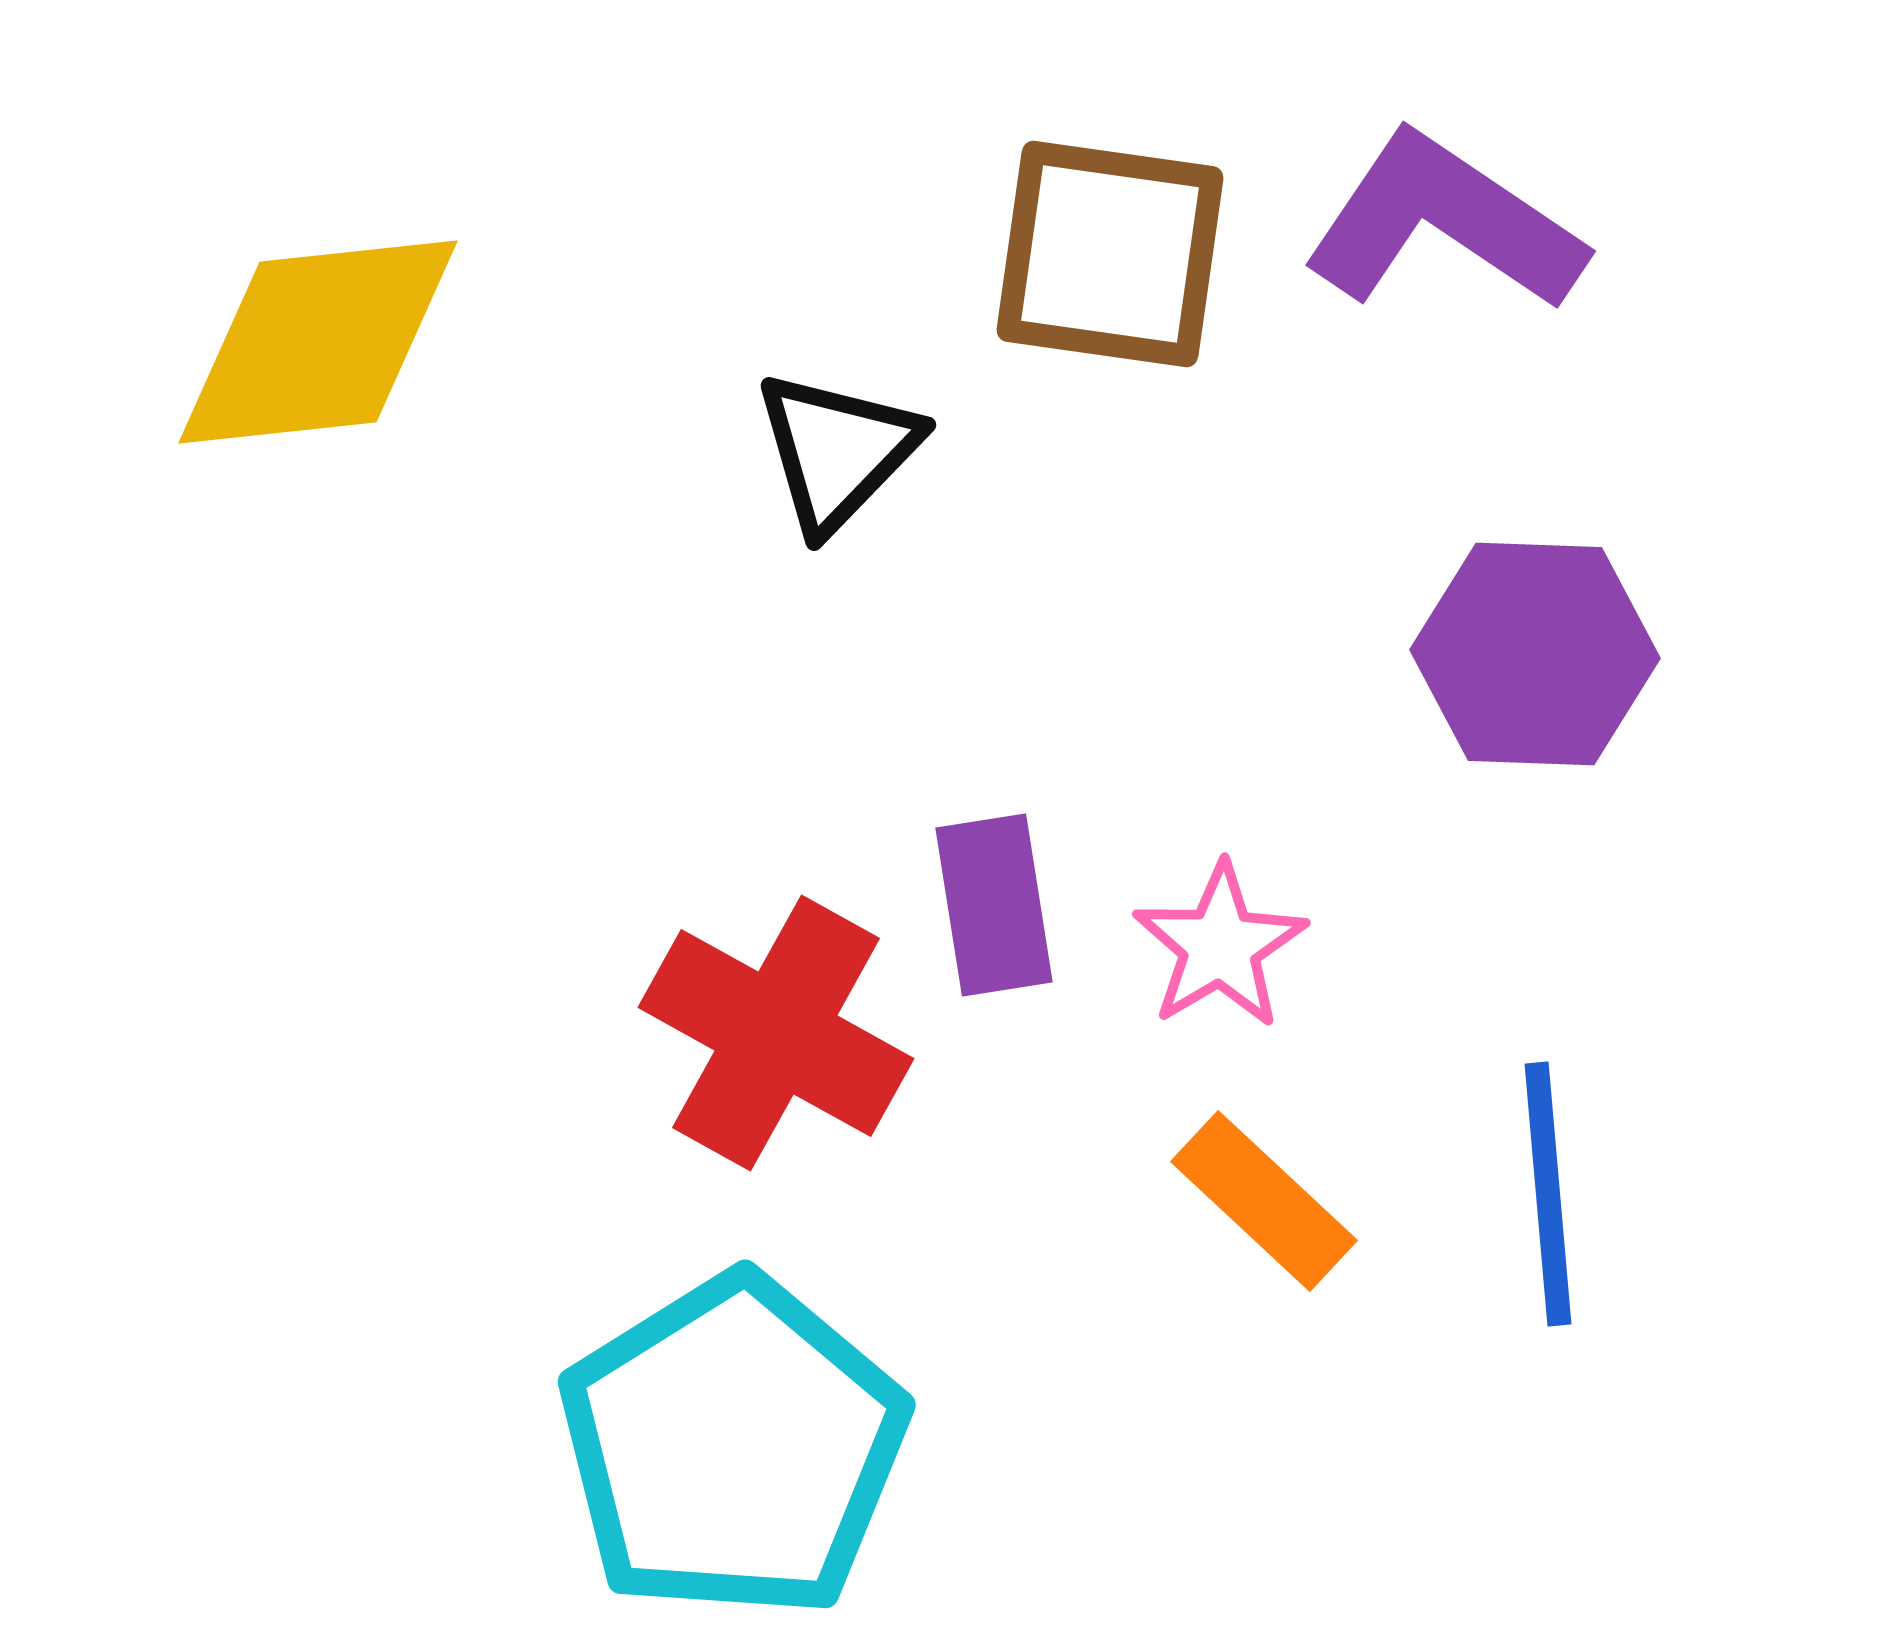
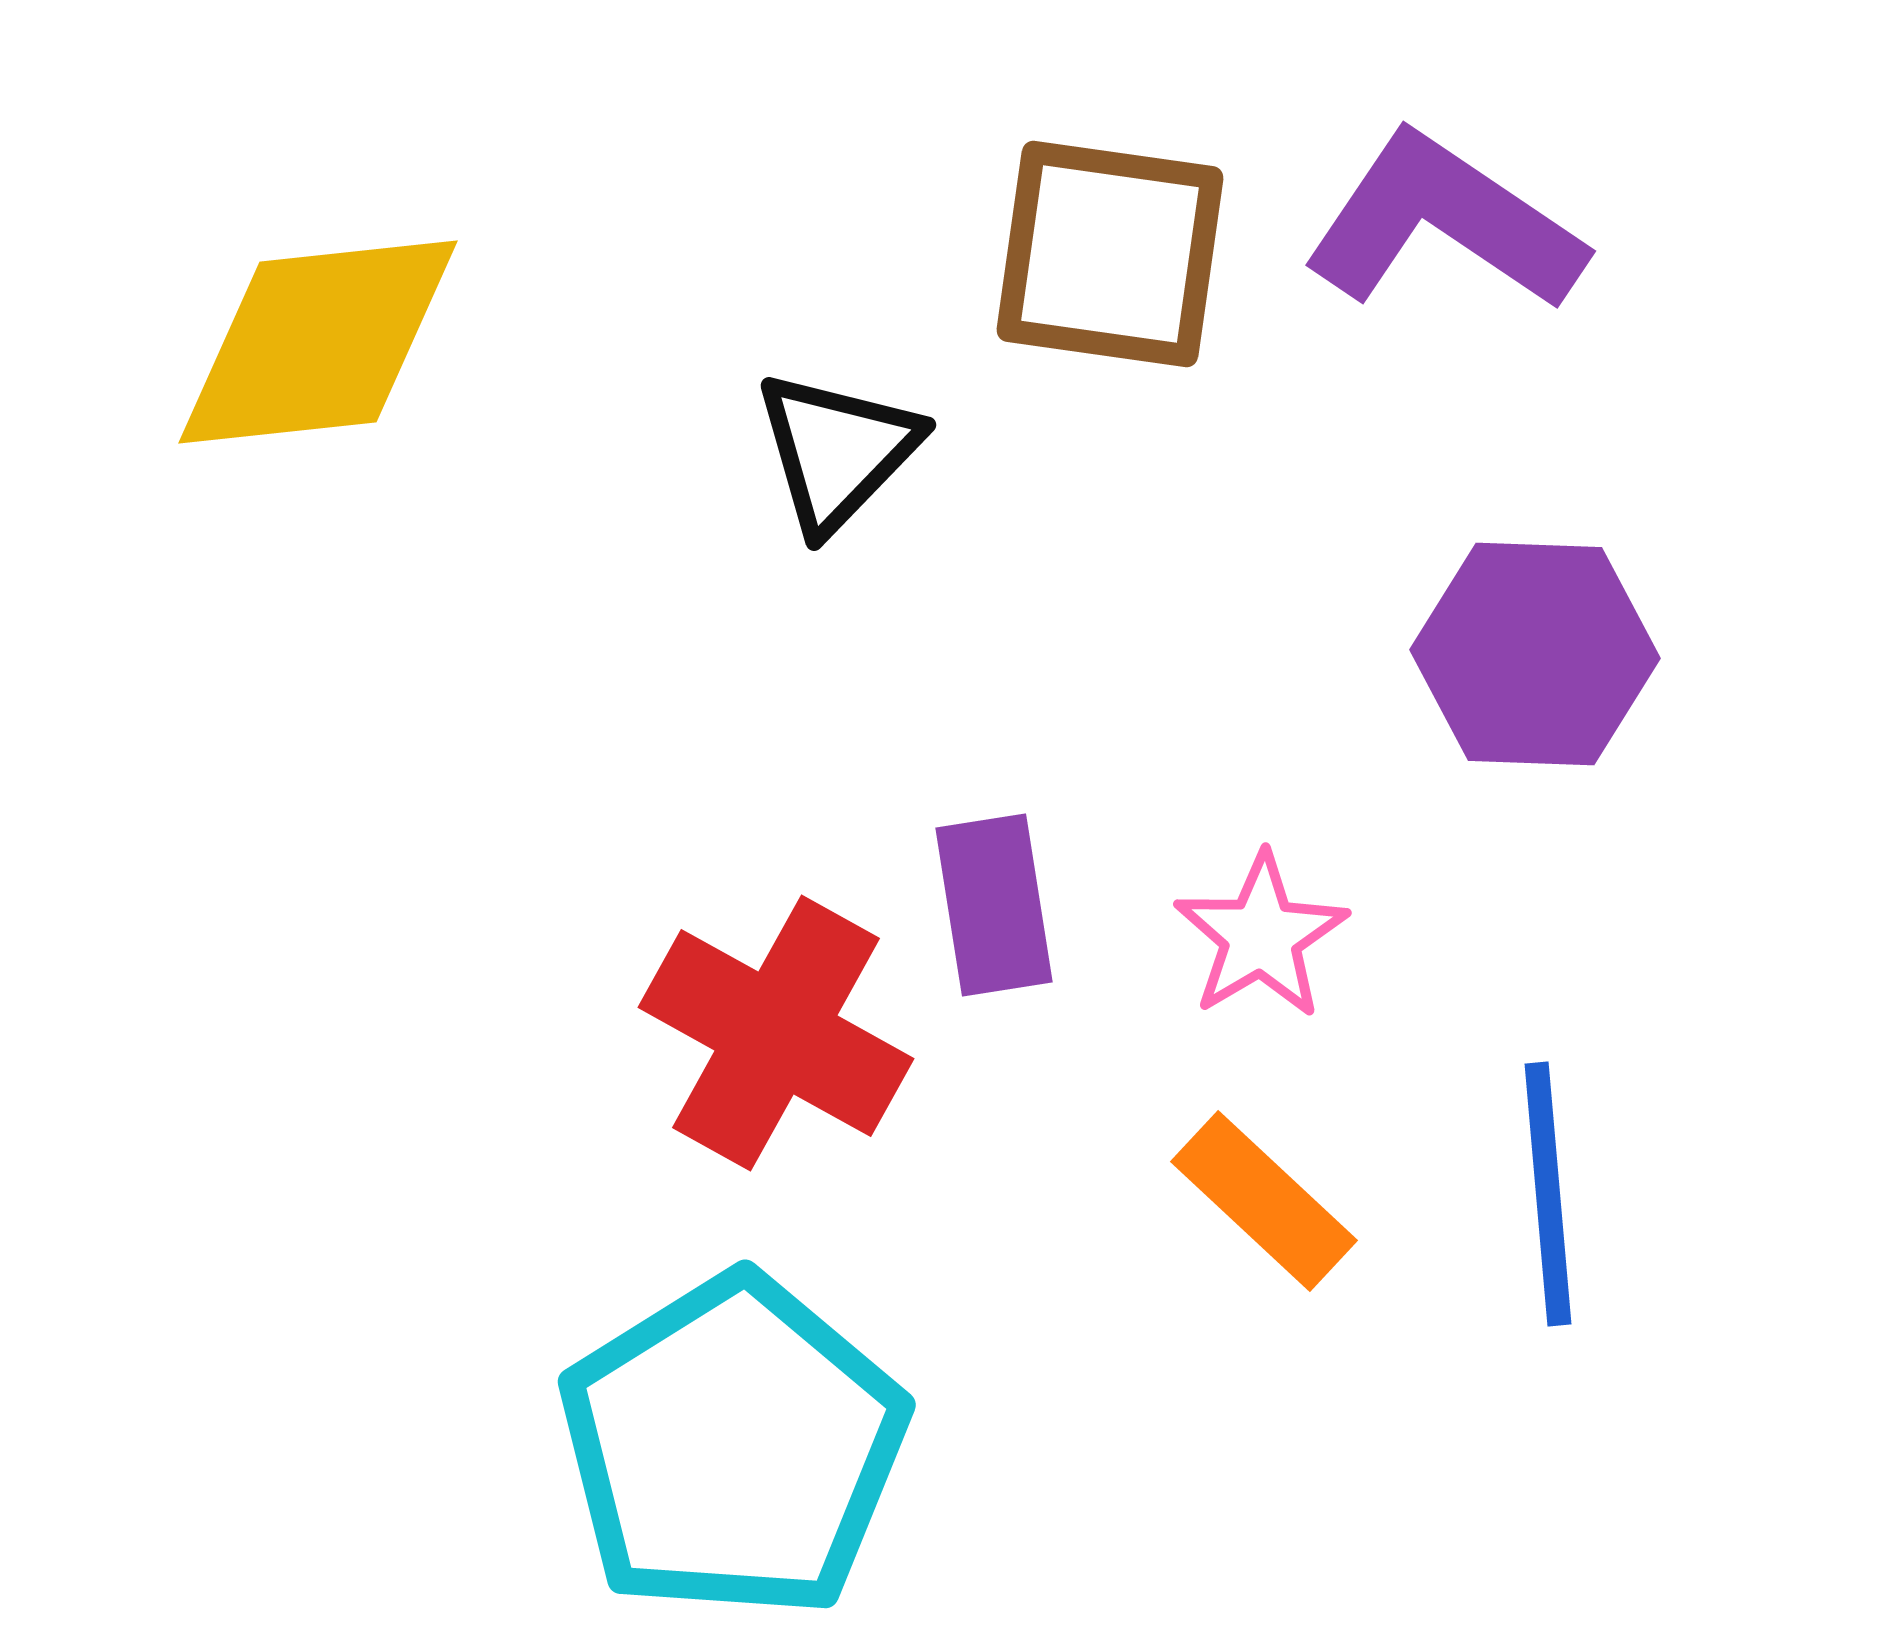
pink star: moved 41 px right, 10 px up
